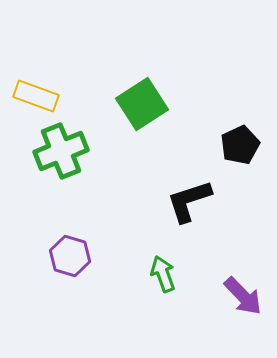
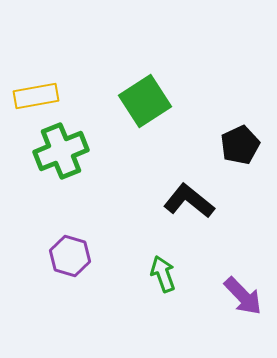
yellow rectangle: rotated 30 degrees counterclockwise
green square: moved 3 px right, 3 px up
black L-shape: rotated 57 degrees clockwise
